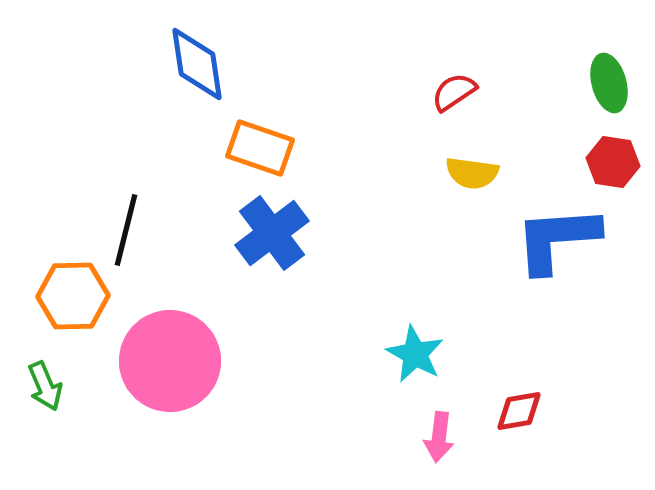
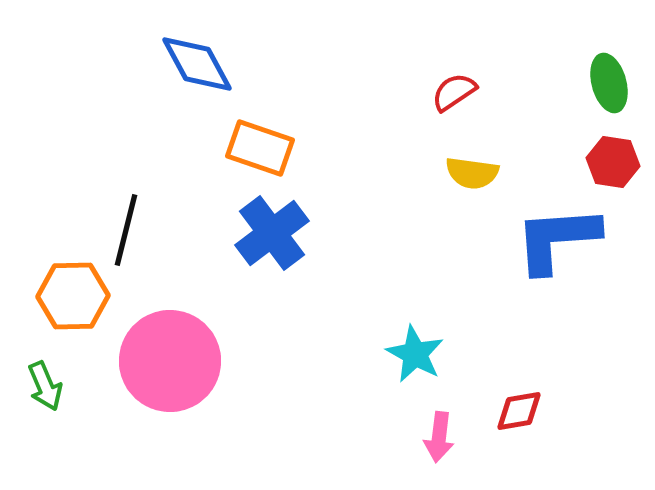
blue diamond: rotated 20 degrees counterclockwise
